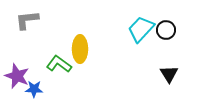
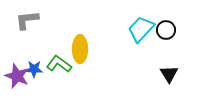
blue star: moved 20 px up
